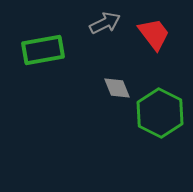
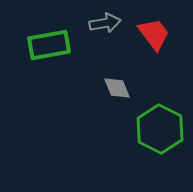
gray arrow: rotated 16 degrees clockwise
green rectangle: moved 6 px right, 5 px up
green hexagon: moved 16 px down
